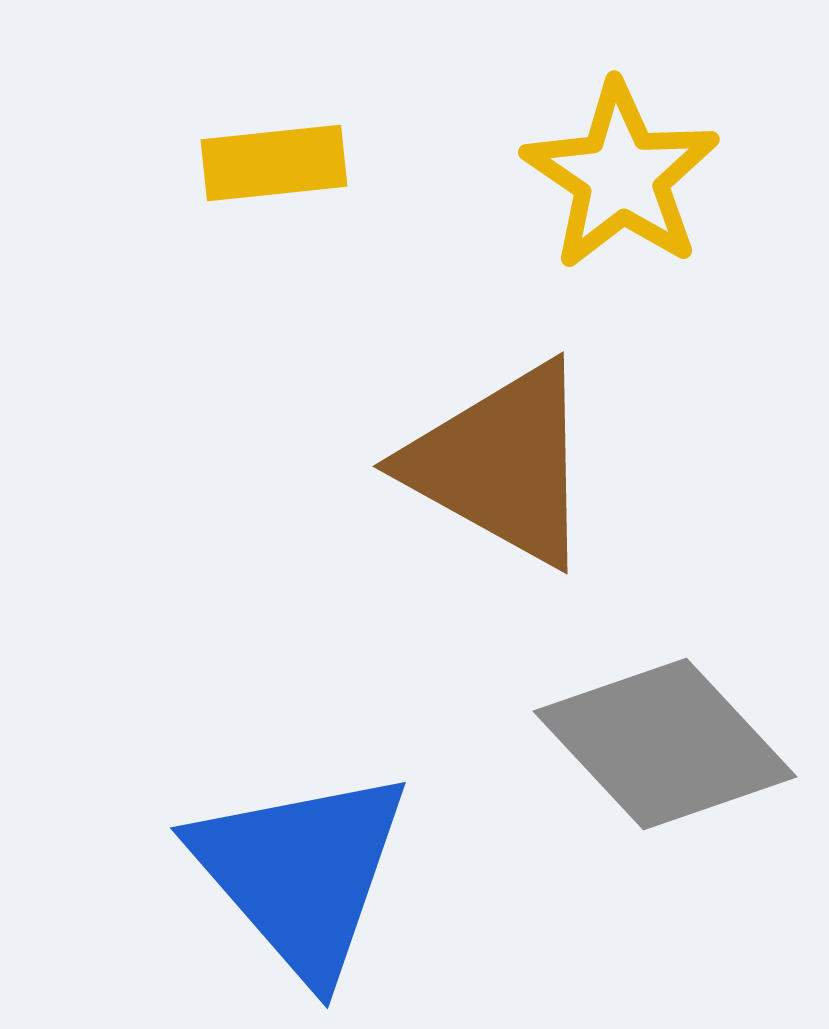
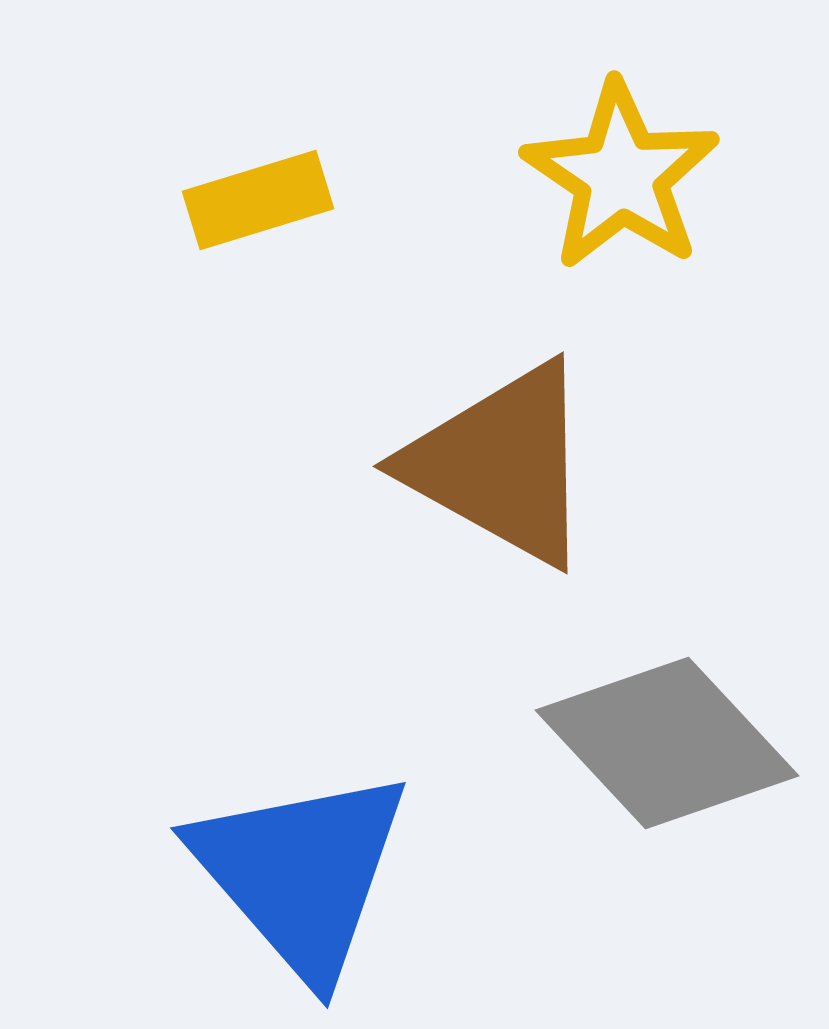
yellow rectangle: moved 16 px left, 37 px down; rotated 11 degrees counterclockwise
gray diamond: moved 2 px right, 1 px up
